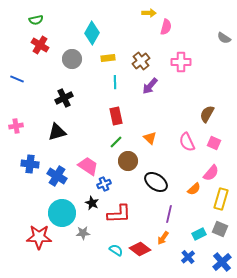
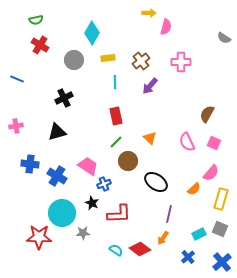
gray circle at (72, 59): moved 2 px right, 1 px down
